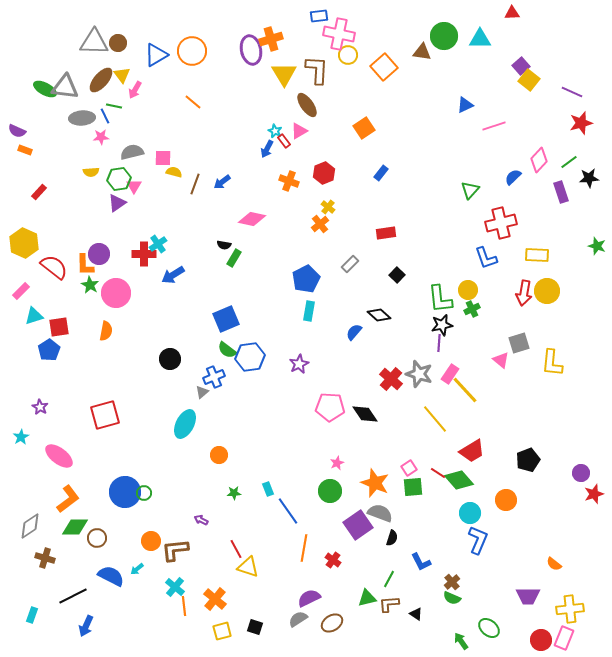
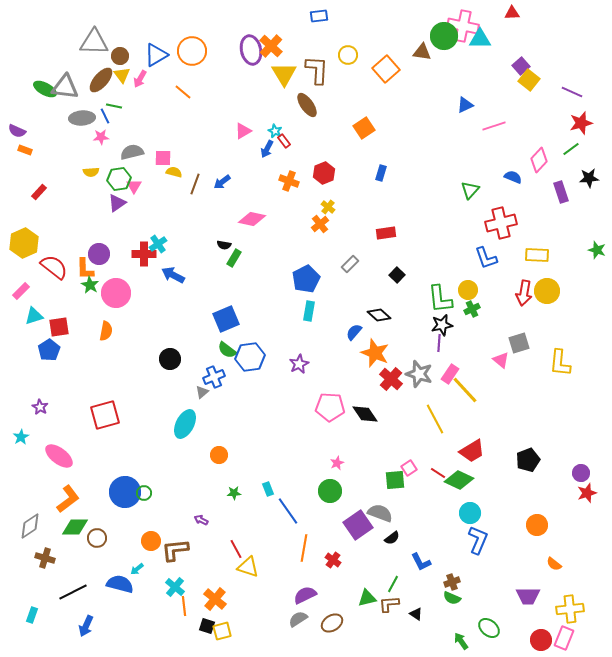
pink cross at (339, 34): moved 124 px right, 8 px up
orange cross at (271, 39): moved 7 px down; rotated 30 degrees counterclockwise
brown circle at (118, 43): moved 2 px right, 13 px down
orange square at (384, 67): moved 2 px right, 2 px down
pink arrow at (135, 90): moved 5 px right, 11 px up
orange line at (193, 102): moved 10 px left, 10 px up
pink triangle at (299, 131): moved 56 px left
green line at (569, 162): moved 2 px right, 13 px up
blue rectangle at (381, 173): rotated 21 degrees counterclockwise
blue semicircle at (513, 177): rotated 66 degrees clockwise
yellow hexagon at (24, 243): rotated 12 degrees clockwise
green star at (597, 246): moved 4 px down
orange L-shape at (85, 265): moved 4 px down
blue arrow at (173, 275): rotated 60 degrees clockwise
yellow L-shape at (552, 363): moved 8 px right
yellow line at (435, 419): rotated 12 degrees clockwise
green diamond at (459, 480): rotated 24 degrees counterclockwise
orange star at (375, 483): moved 130 px up
green square at (413, 487): moved 18 px left, 7 px up
red star at (594, 494): moved 7 px left, 1 px up
orange circle at (506, 500): moved 31 px right, 25 px down
black semicircle at (392, 538): rotated 35 degrees clockwise
blue semicircle at (111, 576): moved 9 px right, 8 px down; rotated 12 degrees counterclockwise
green line at (389, 579): moved 4 px right, 5 px down
brown cross at (452, 582): rotated 21 degrees clockwise
black line at (73, 596): moved 4 px up
purple semicircle at (309, 598): moved 4 px left, 3 px up
black square at (255, 627): moved 48 px left, 1 px up
